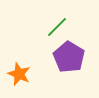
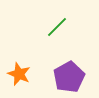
purple pentagon: moved 20 px down; rotated 12 degrees clockwise
